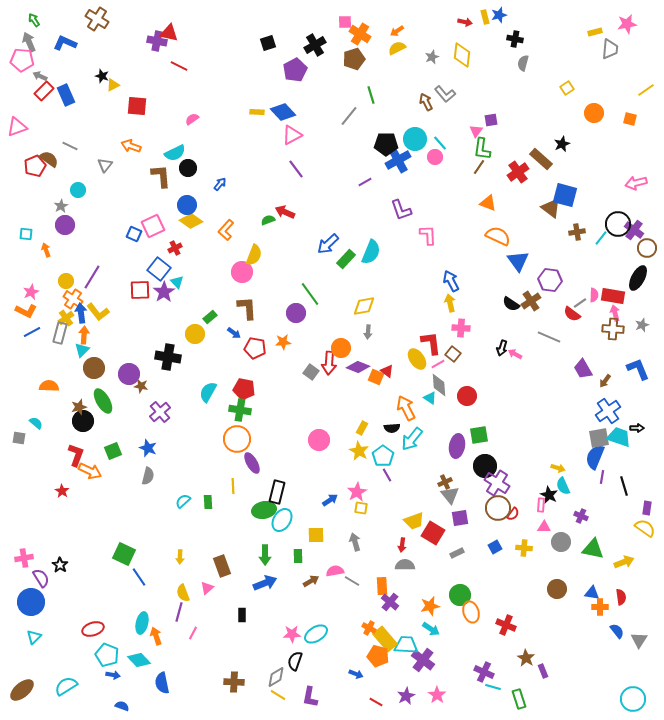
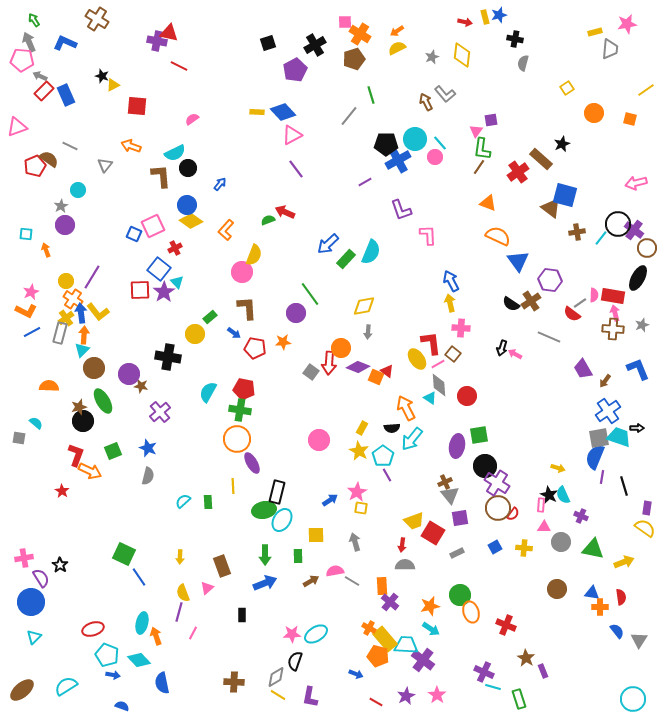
cyan semicircle at (563, 486): moved 9 px down
